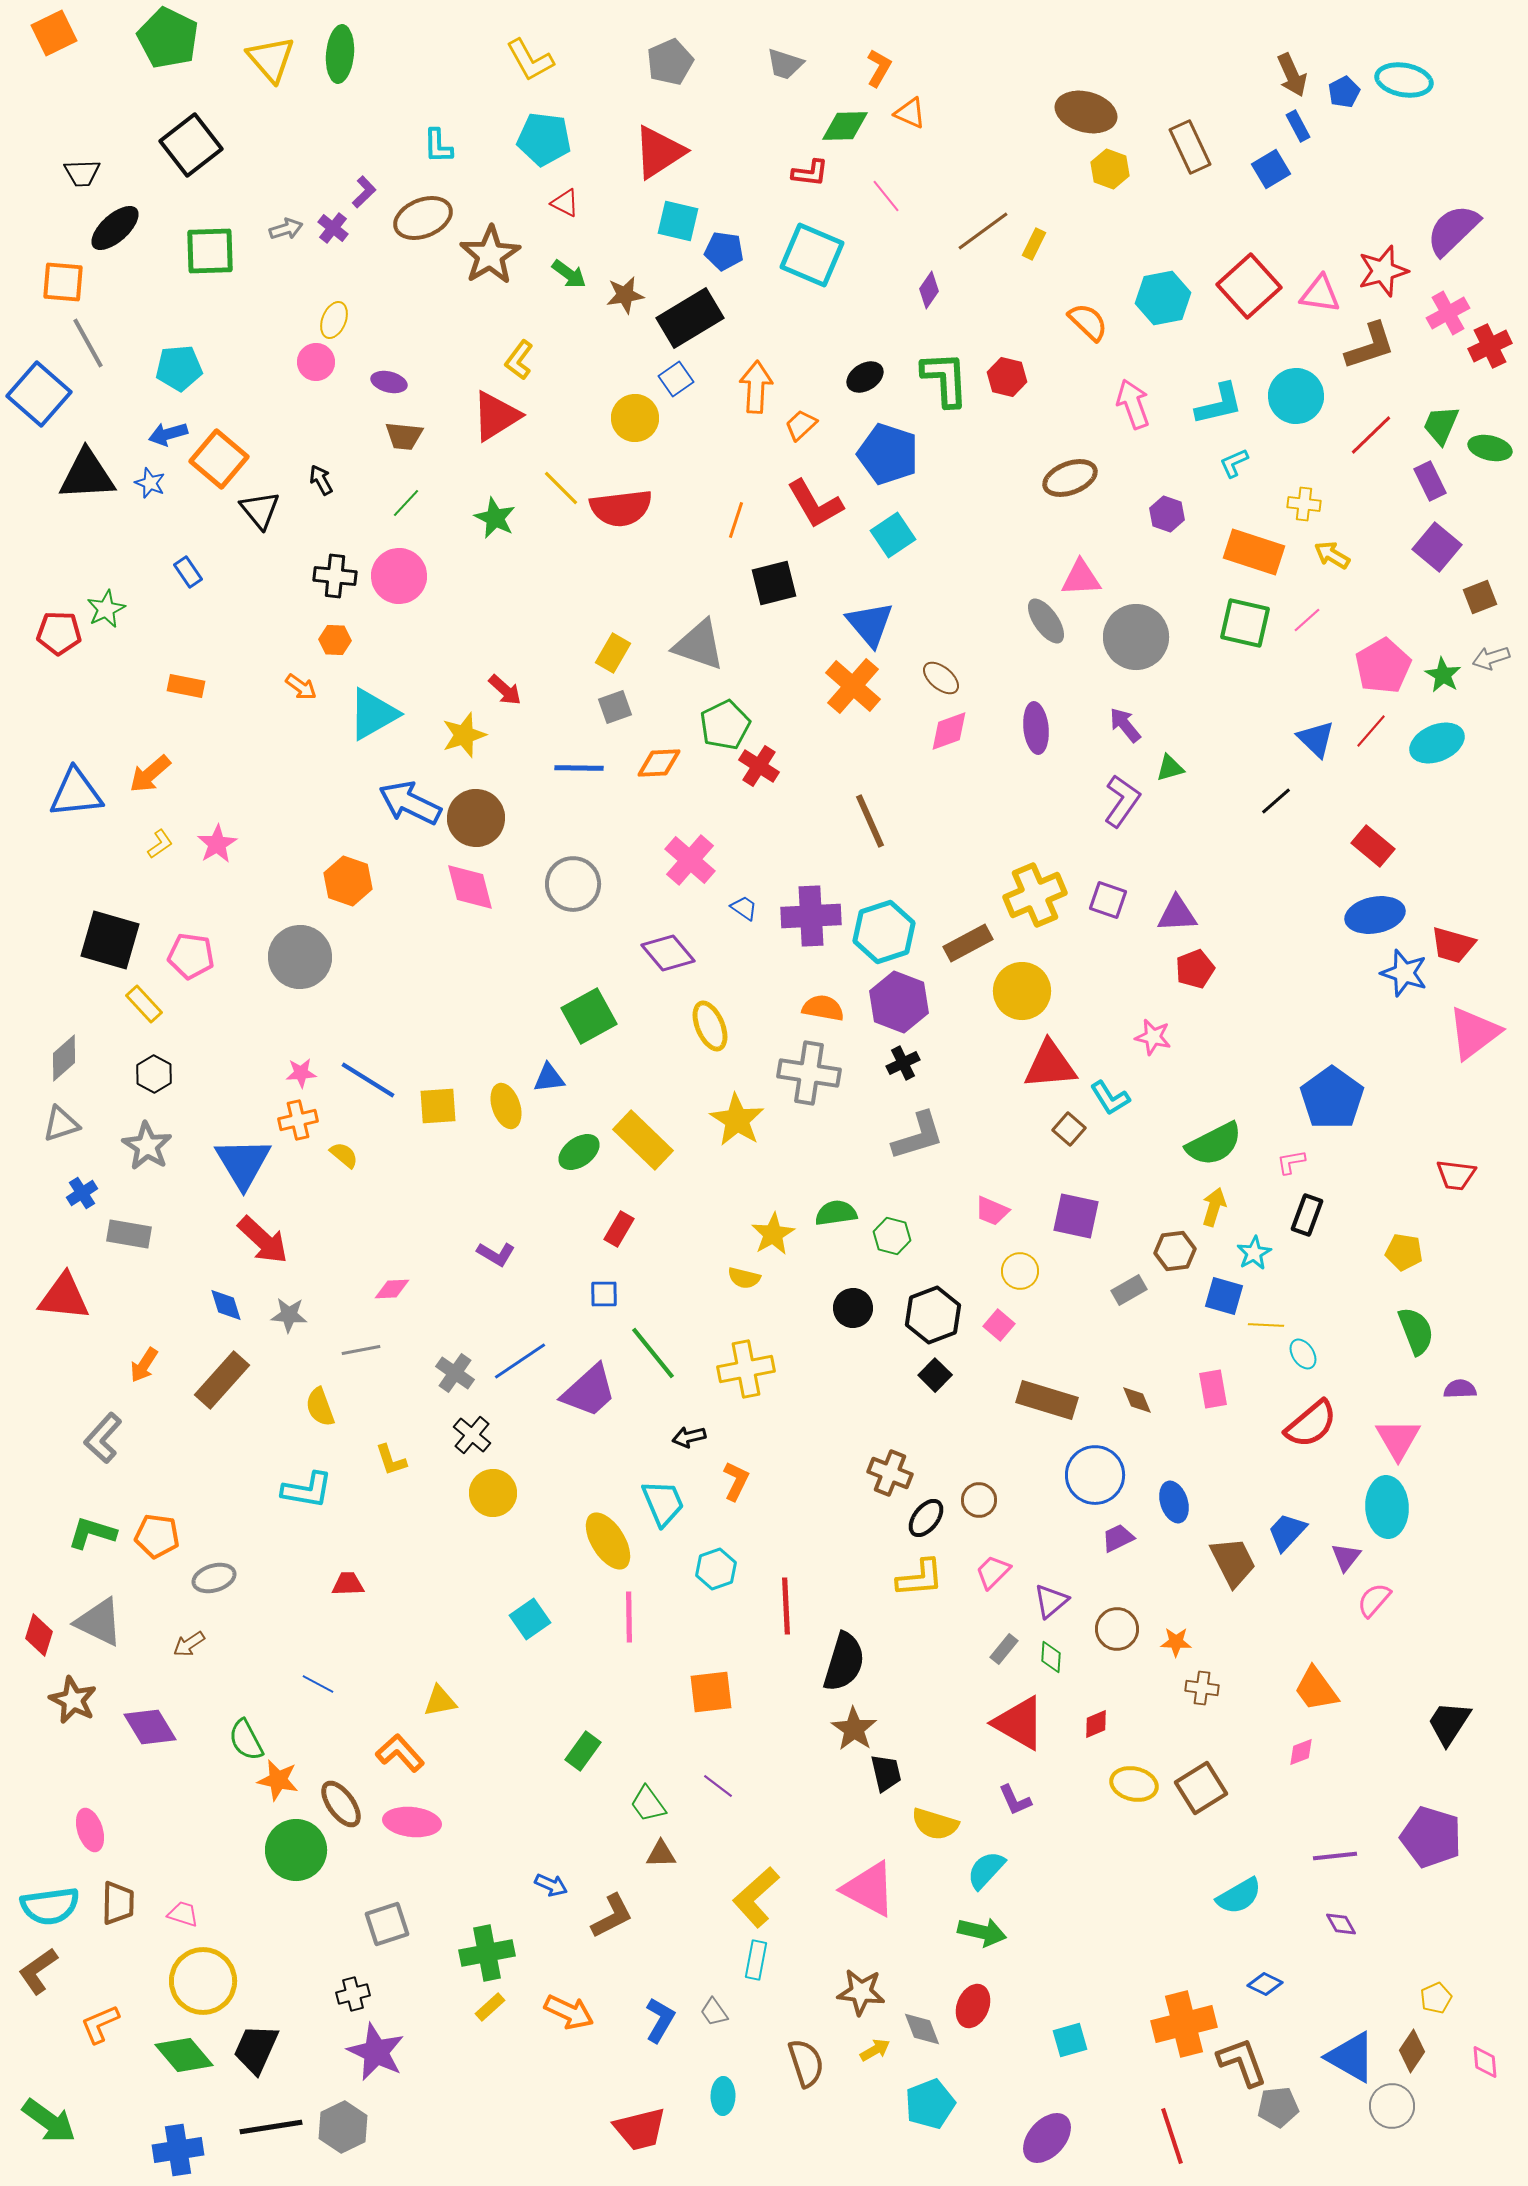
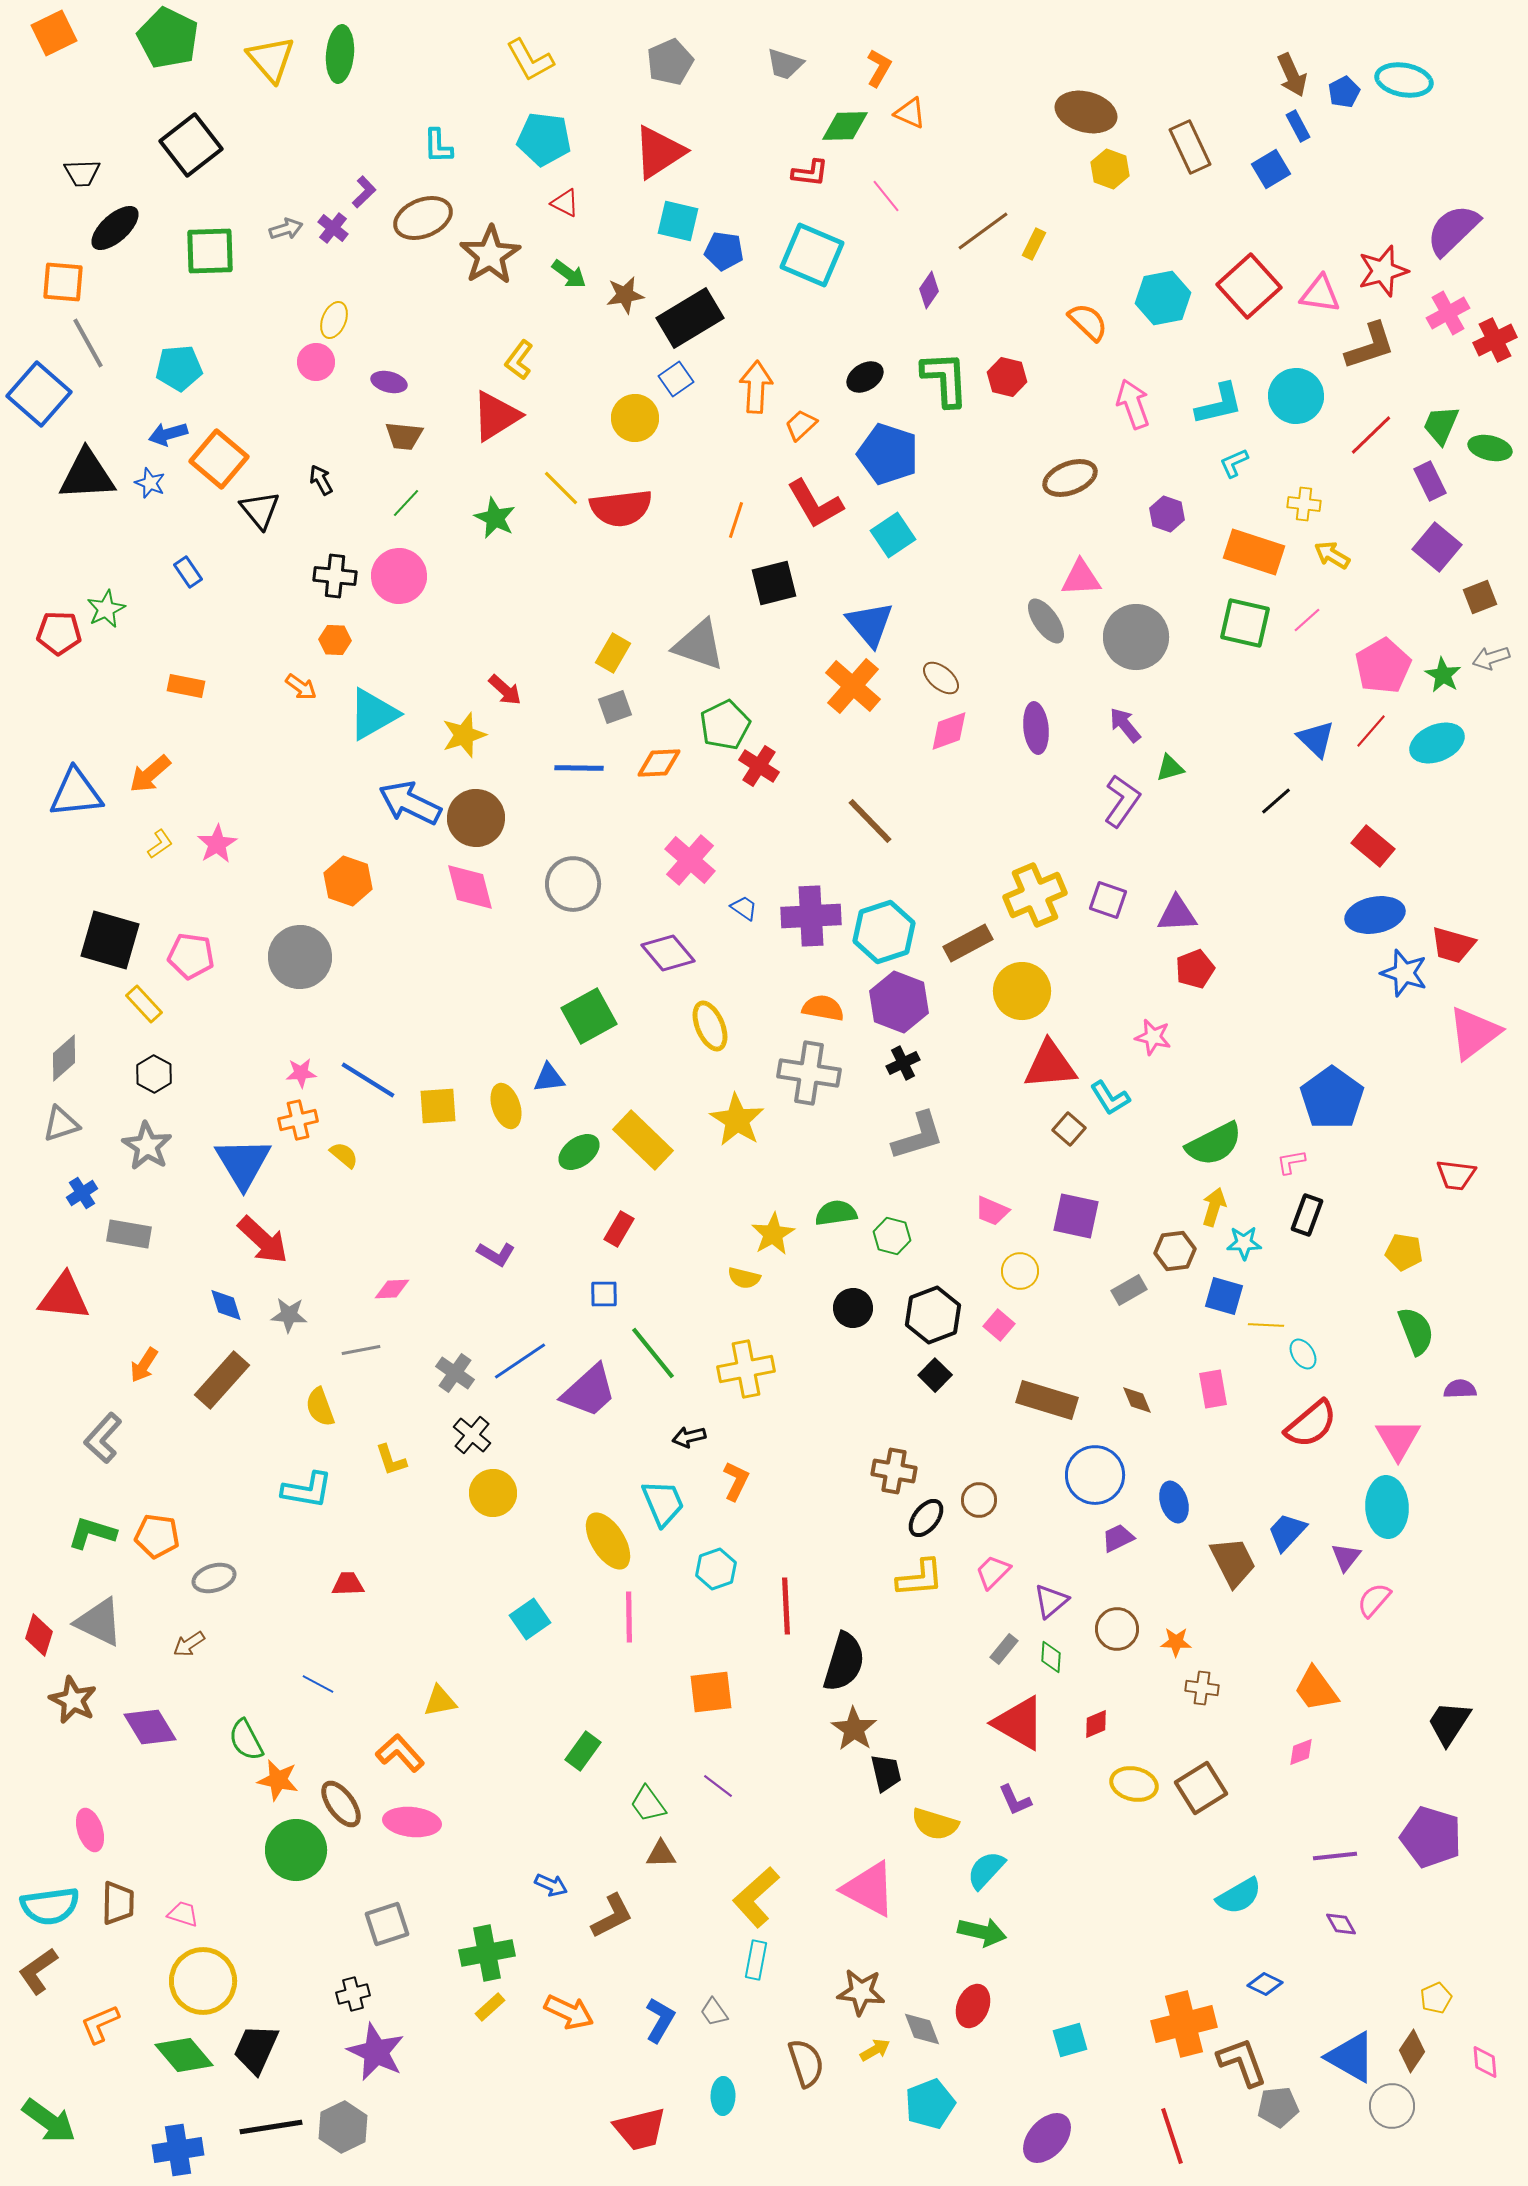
red cross at (1490, 346): moved 5 px right, 6 px up
brown line at (870, 821): rotated 20 degrees counterclockwise
cyan star at (1254, 1253): moved 10 px left, 10 px up; rotated 28 degrees clockwise
brown cross at (890, 1473): moved 4 px right, 2 px up; rotated 12 degrees counterclockwise
